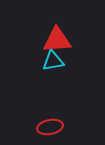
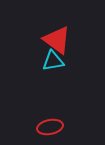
red triangle: rotated 40 degrees clockwise
